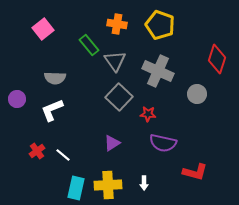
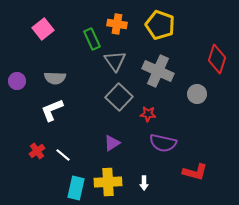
green rectangle: moved 3 px right, 6 px up; rotated 15 degrees clockwise
purple circle: moved 18 px up
yellow cross: moved 3 px up
